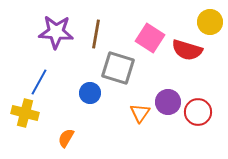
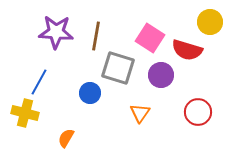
brown line: moved 2 px down
purple circle: moved 7 px left, 27 px up
